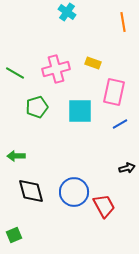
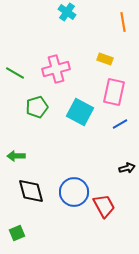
yellow rectangle: moved 12 px right, 4 px up
cyan square: moved 1 px down; rotated 28 degrees clockwise
green square: moved 3 px right, 2 px up
